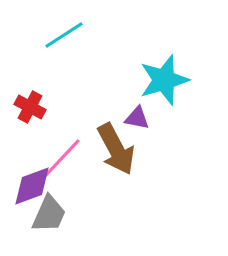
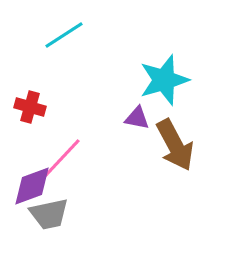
red cross: rotated 12 degrees counterclockwise
brown arrow: moved 59 px right, 4 px up
gray trapezoid: rotated 54 degrees clockwise
